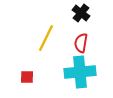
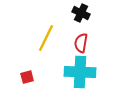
black cross: rotated 12 degrees counterclockwise
cyan cross: rotated 8 degrees clockwise
red square: rotated 16 degrees counterclockwise
